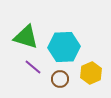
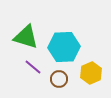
brown circle: moved 1 px left
